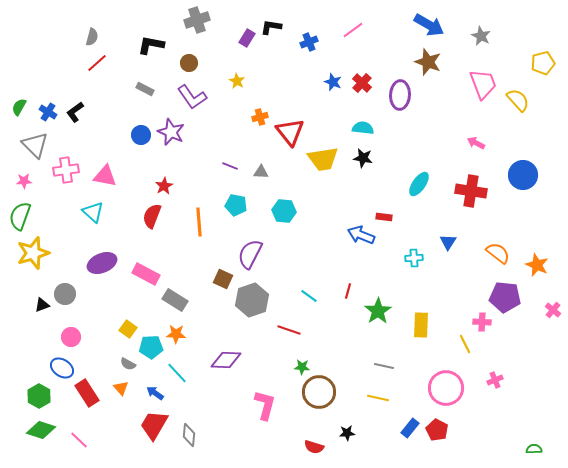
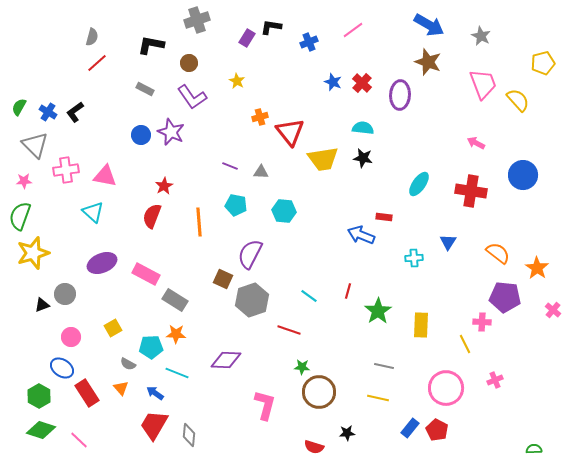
orange star at (537, 265): moved 3 px down; rotated 10 degrees clockwise
yellow square at (128, 329): moved 15 px left, 1 px up; rotated 24 degrees clockwise
cyan line at (177, 373): rotated 25 degrees counterclockwise
